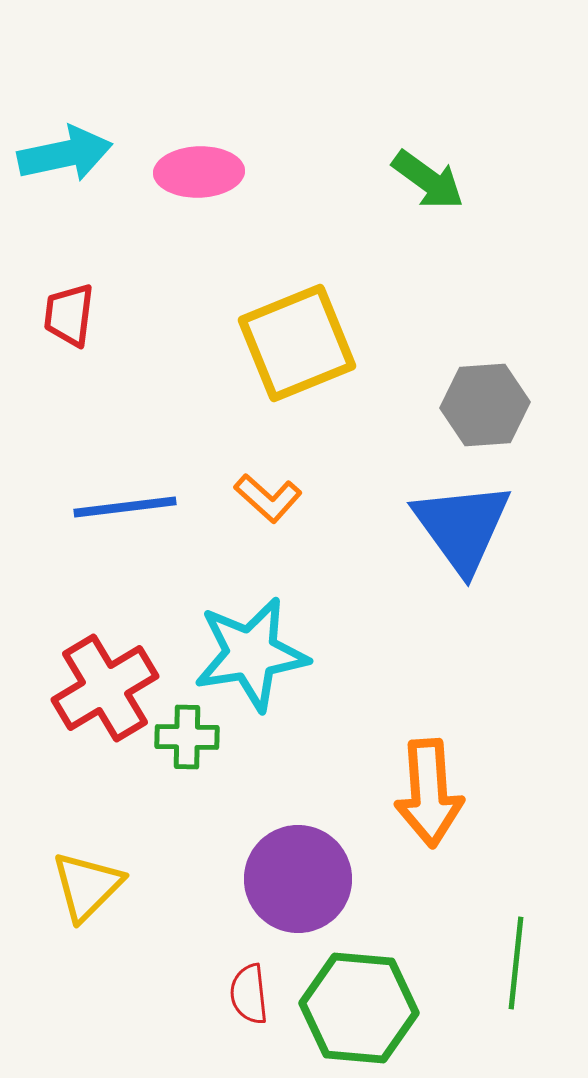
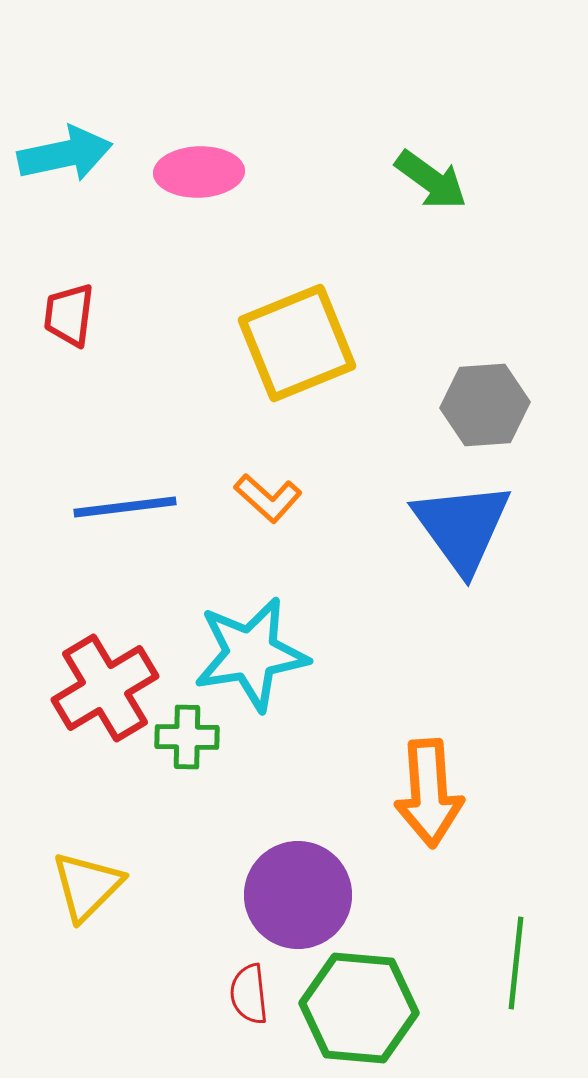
green arrow: moved 3 px right
purple circle: moved 16 px down
